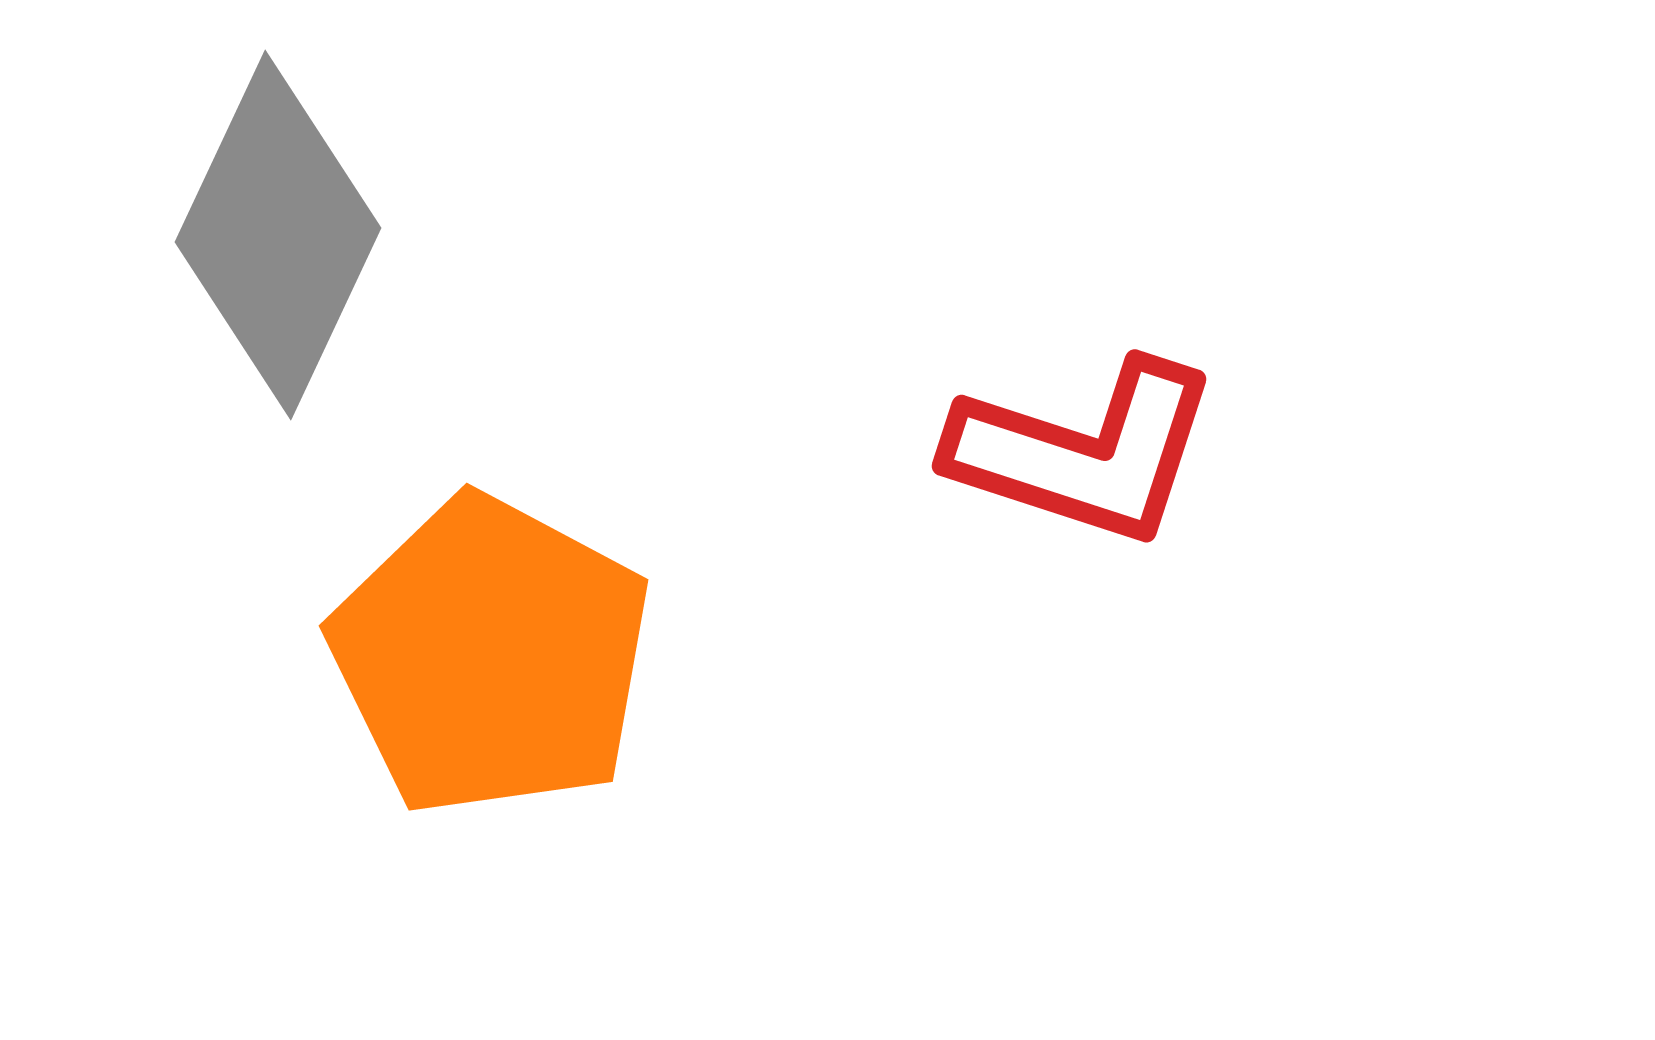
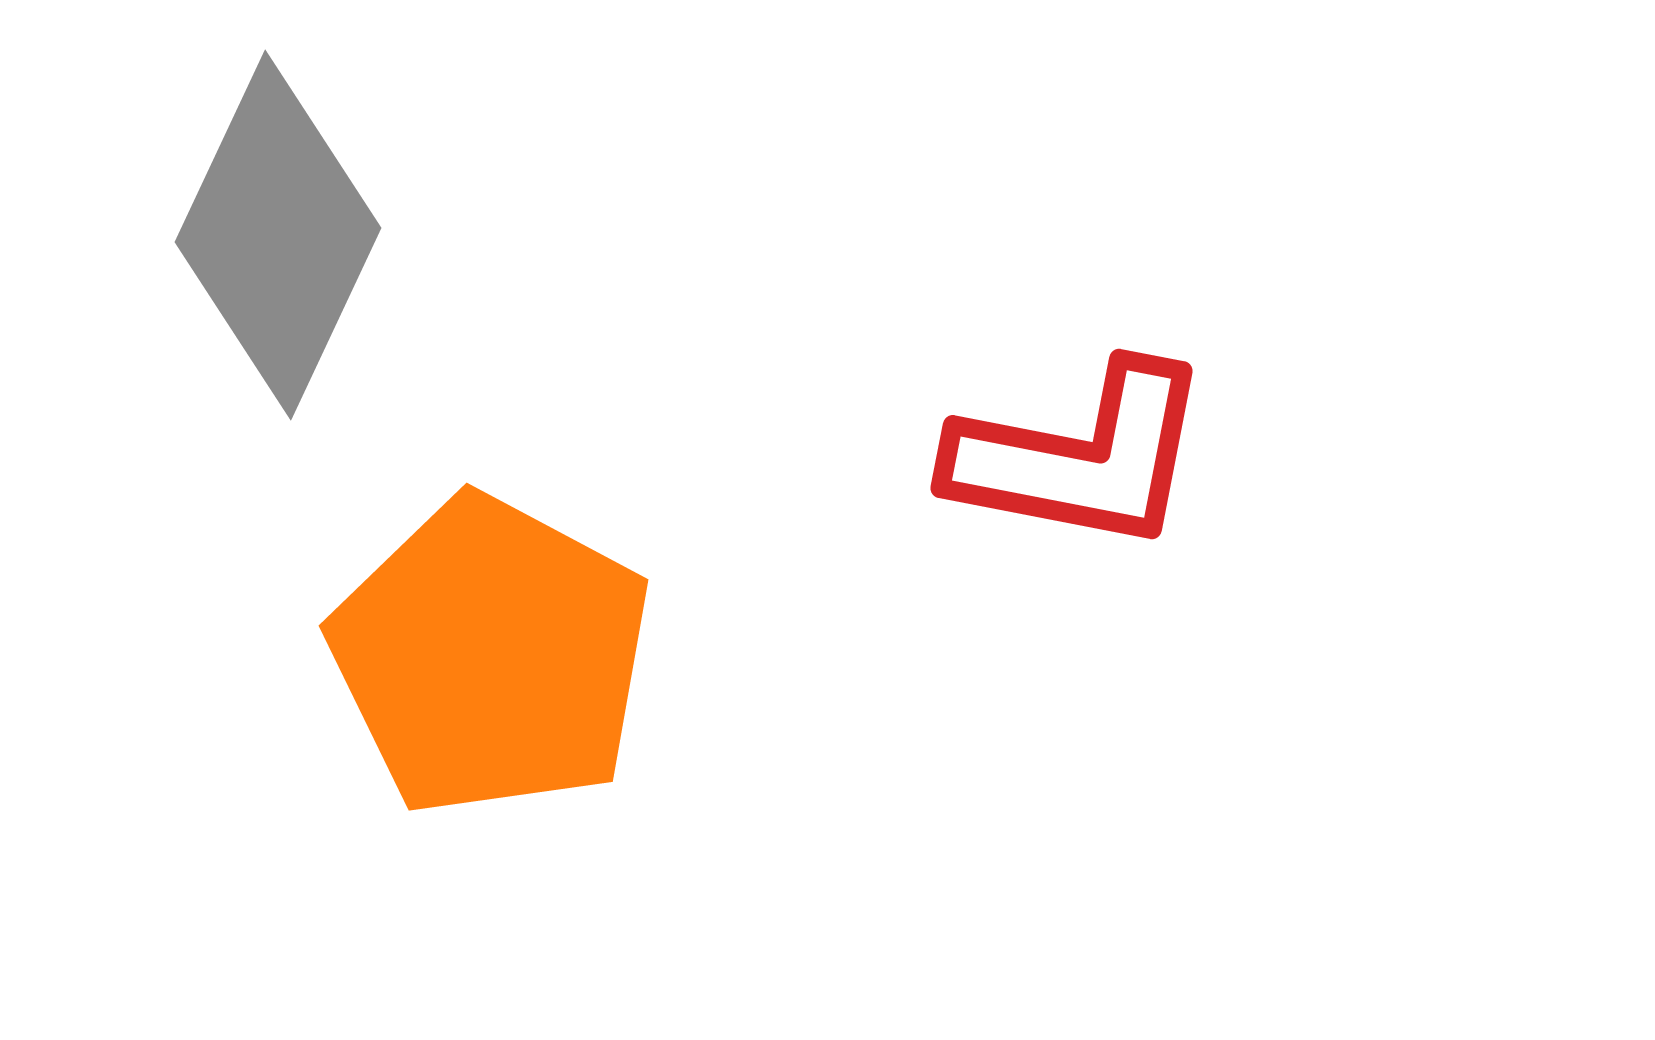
red L-shape: moved 4 px left, 5 px down; rotated 7 degrees counterclockwise
